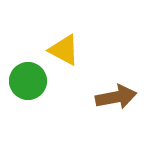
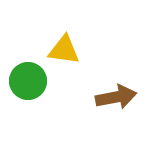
yellow triangle: rotated 20 degrees counterclockwise
